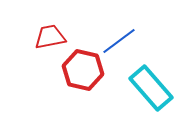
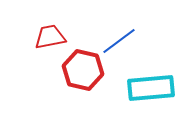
cyan rectangle: rotated 54 degrees counterclockwise
